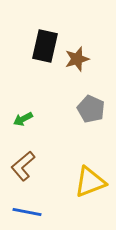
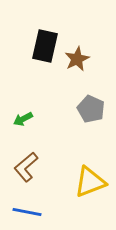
brown star: rotated 10 degrees counterclockwise
brown L-shape: moved 3 px right, 1 px down
